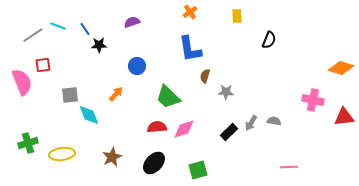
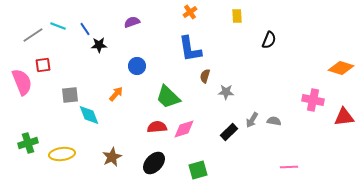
gray arrow: moved 1 px right, 3 px up
